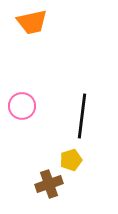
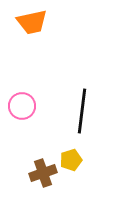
black line: moved 5 px up
brown cross: moved 6 px left, 11 px up
